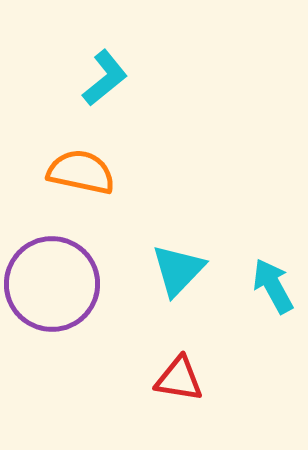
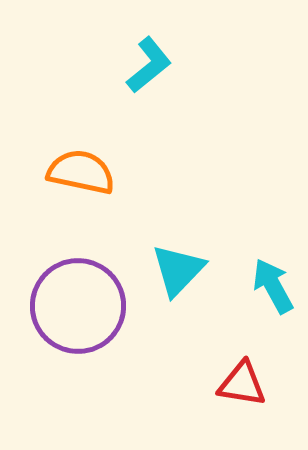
cyan L-shape: moved 44 px right, 13 px up
purple circle: moved 26 px right, 22 px down
red triangle: moved 63 px right, 5 px down
